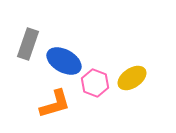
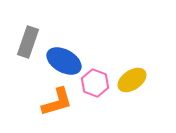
gray rectangle: moved 2 px up
yellow ellipse: moved 2 px down
orange L-shape: moved 2 px right, 2 px up
